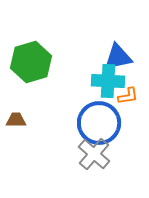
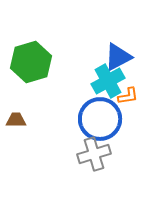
blue triangle: rotated 16 degrees counterclockwise
cyan cross: rotated 32 degrees counterclockwise
blue circle: moved 1 px right, 4 px up
gray cross: rotated 32 degrees clockwise
